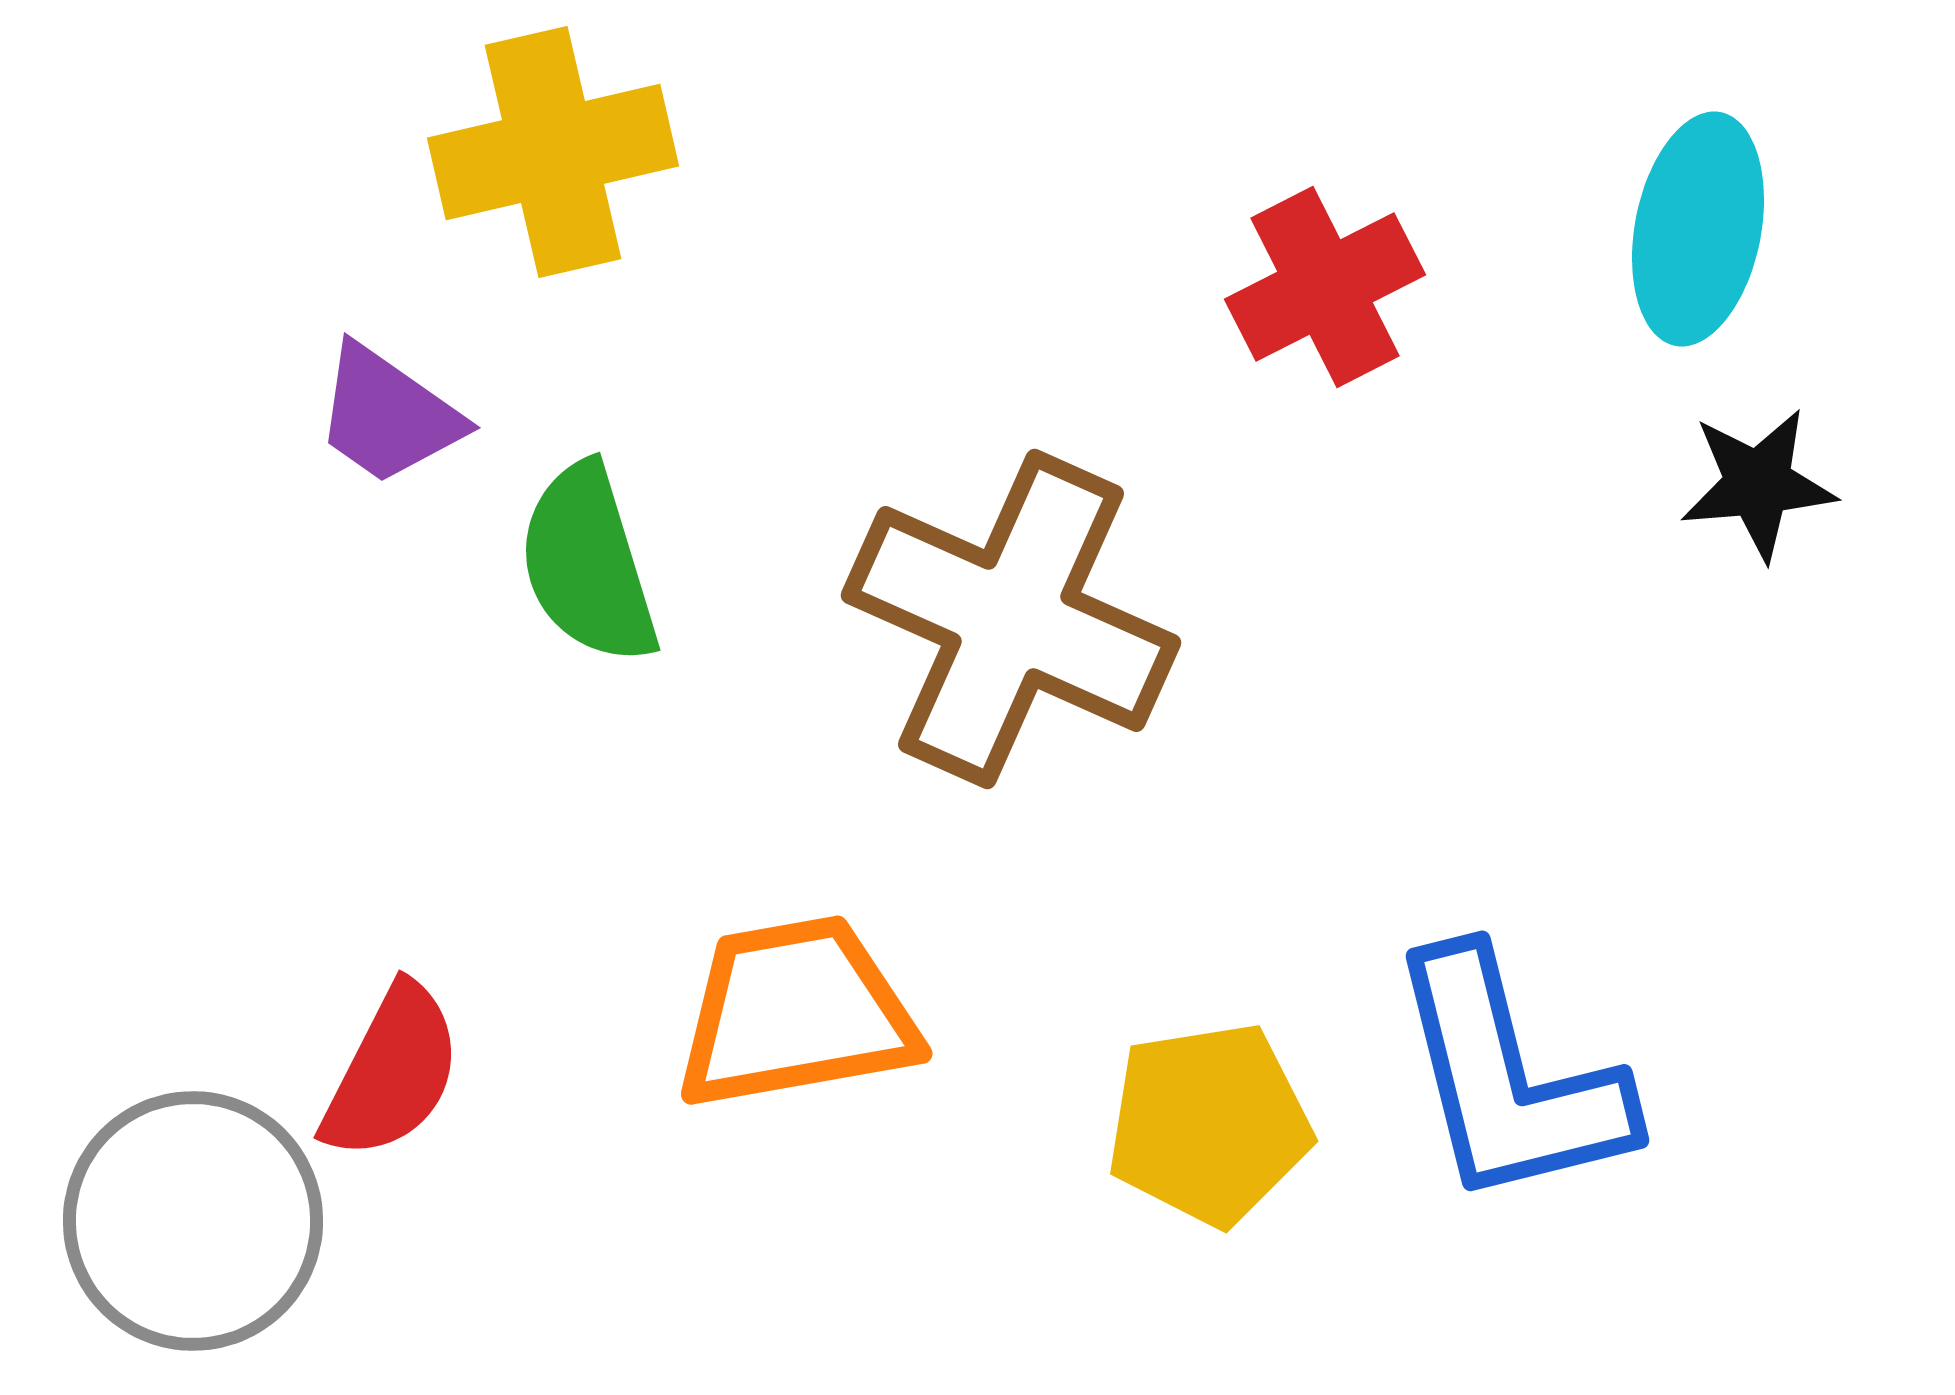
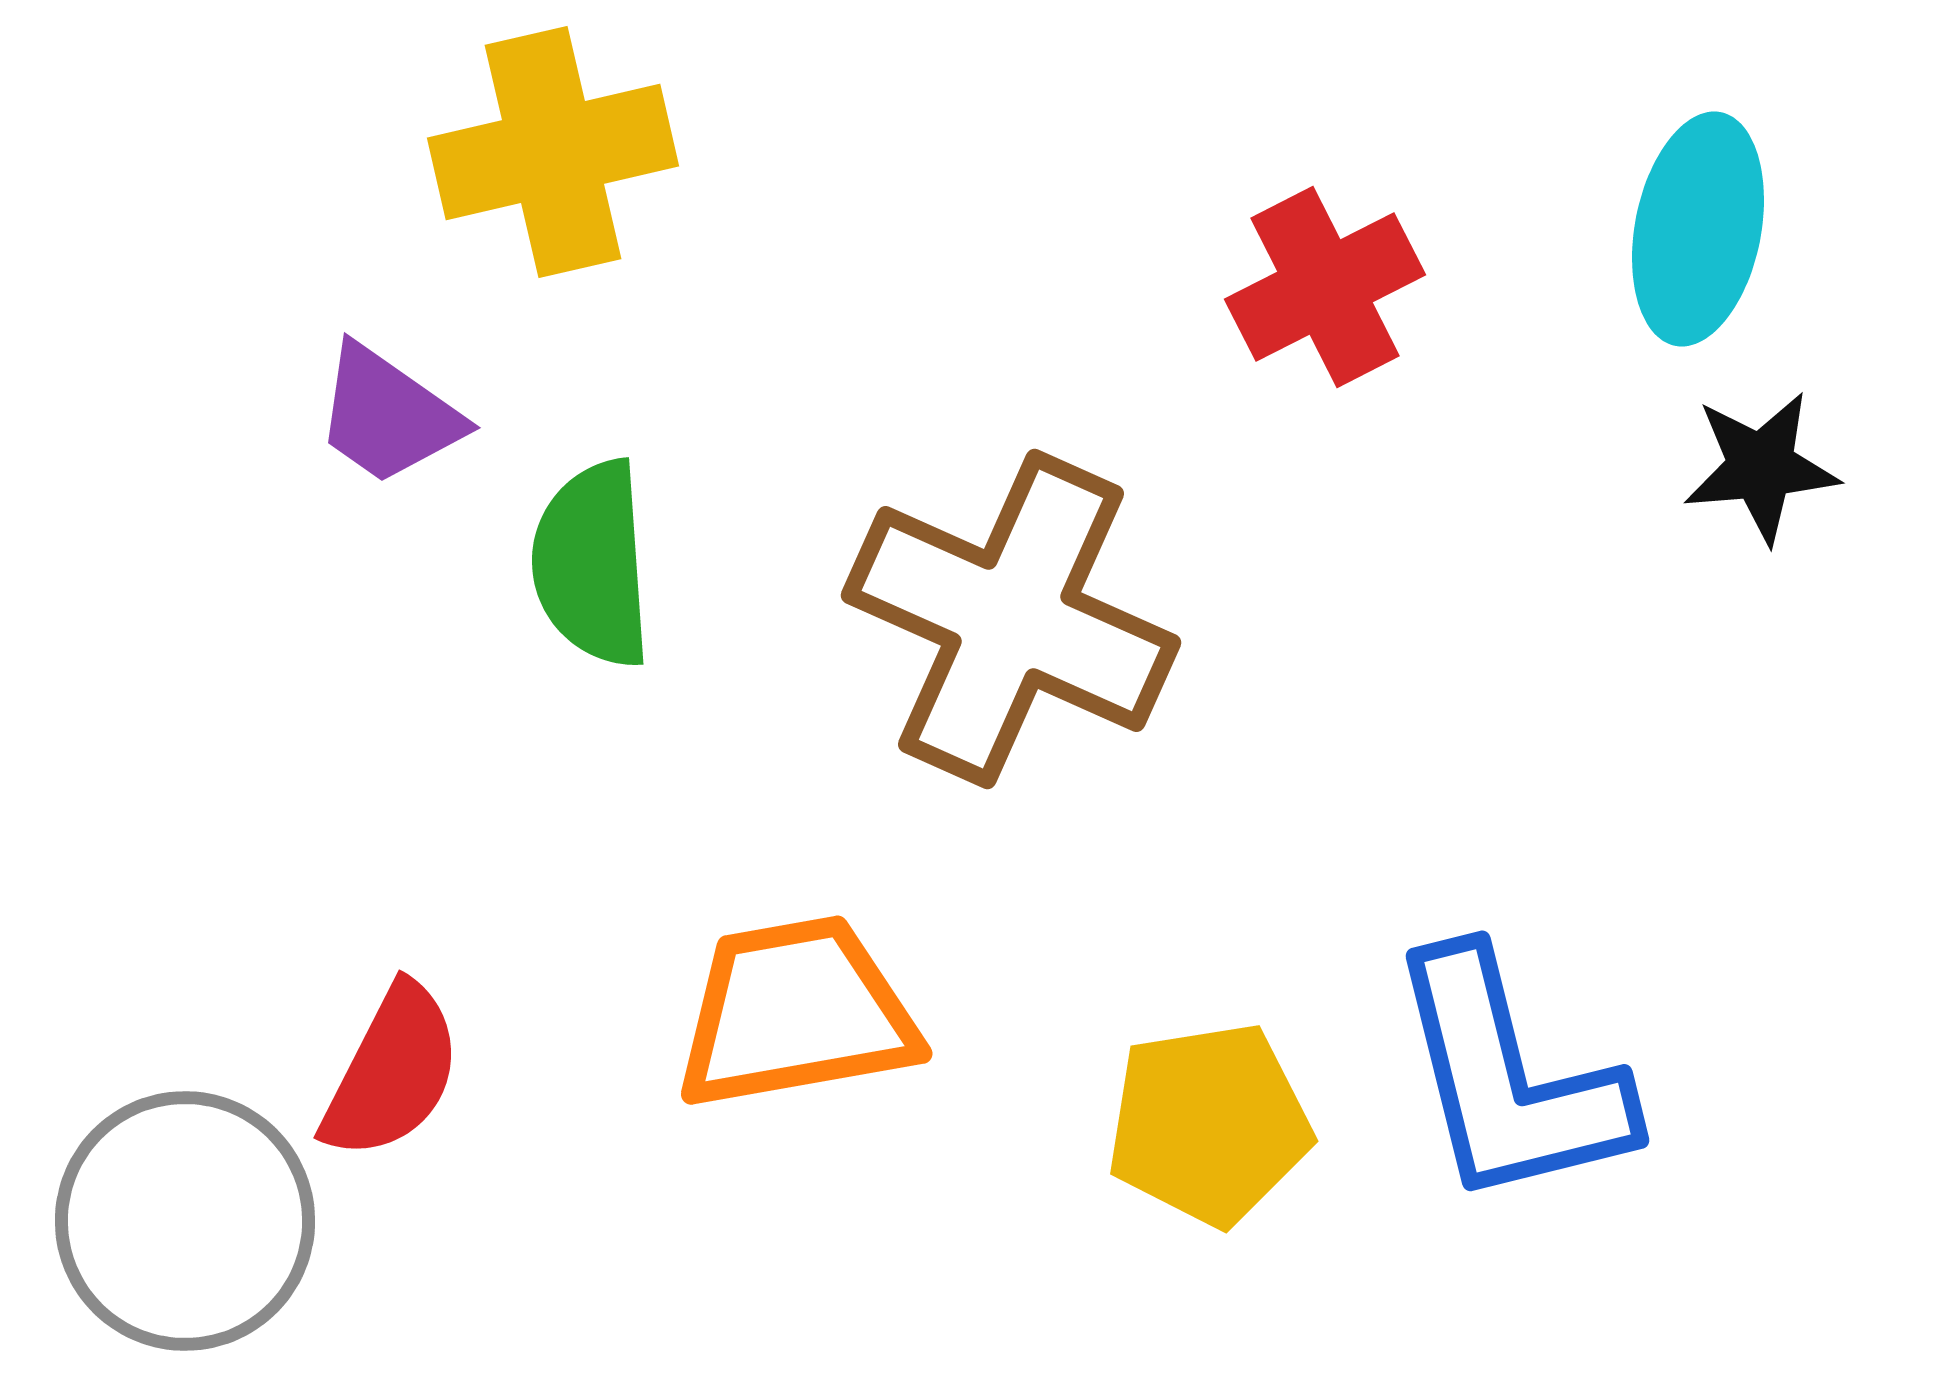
black star: moved 3 px right, 17 px up
green semicircle: moved 4 px right; rotated 13 degrees clockwise
gray circle: moved 8 px left
